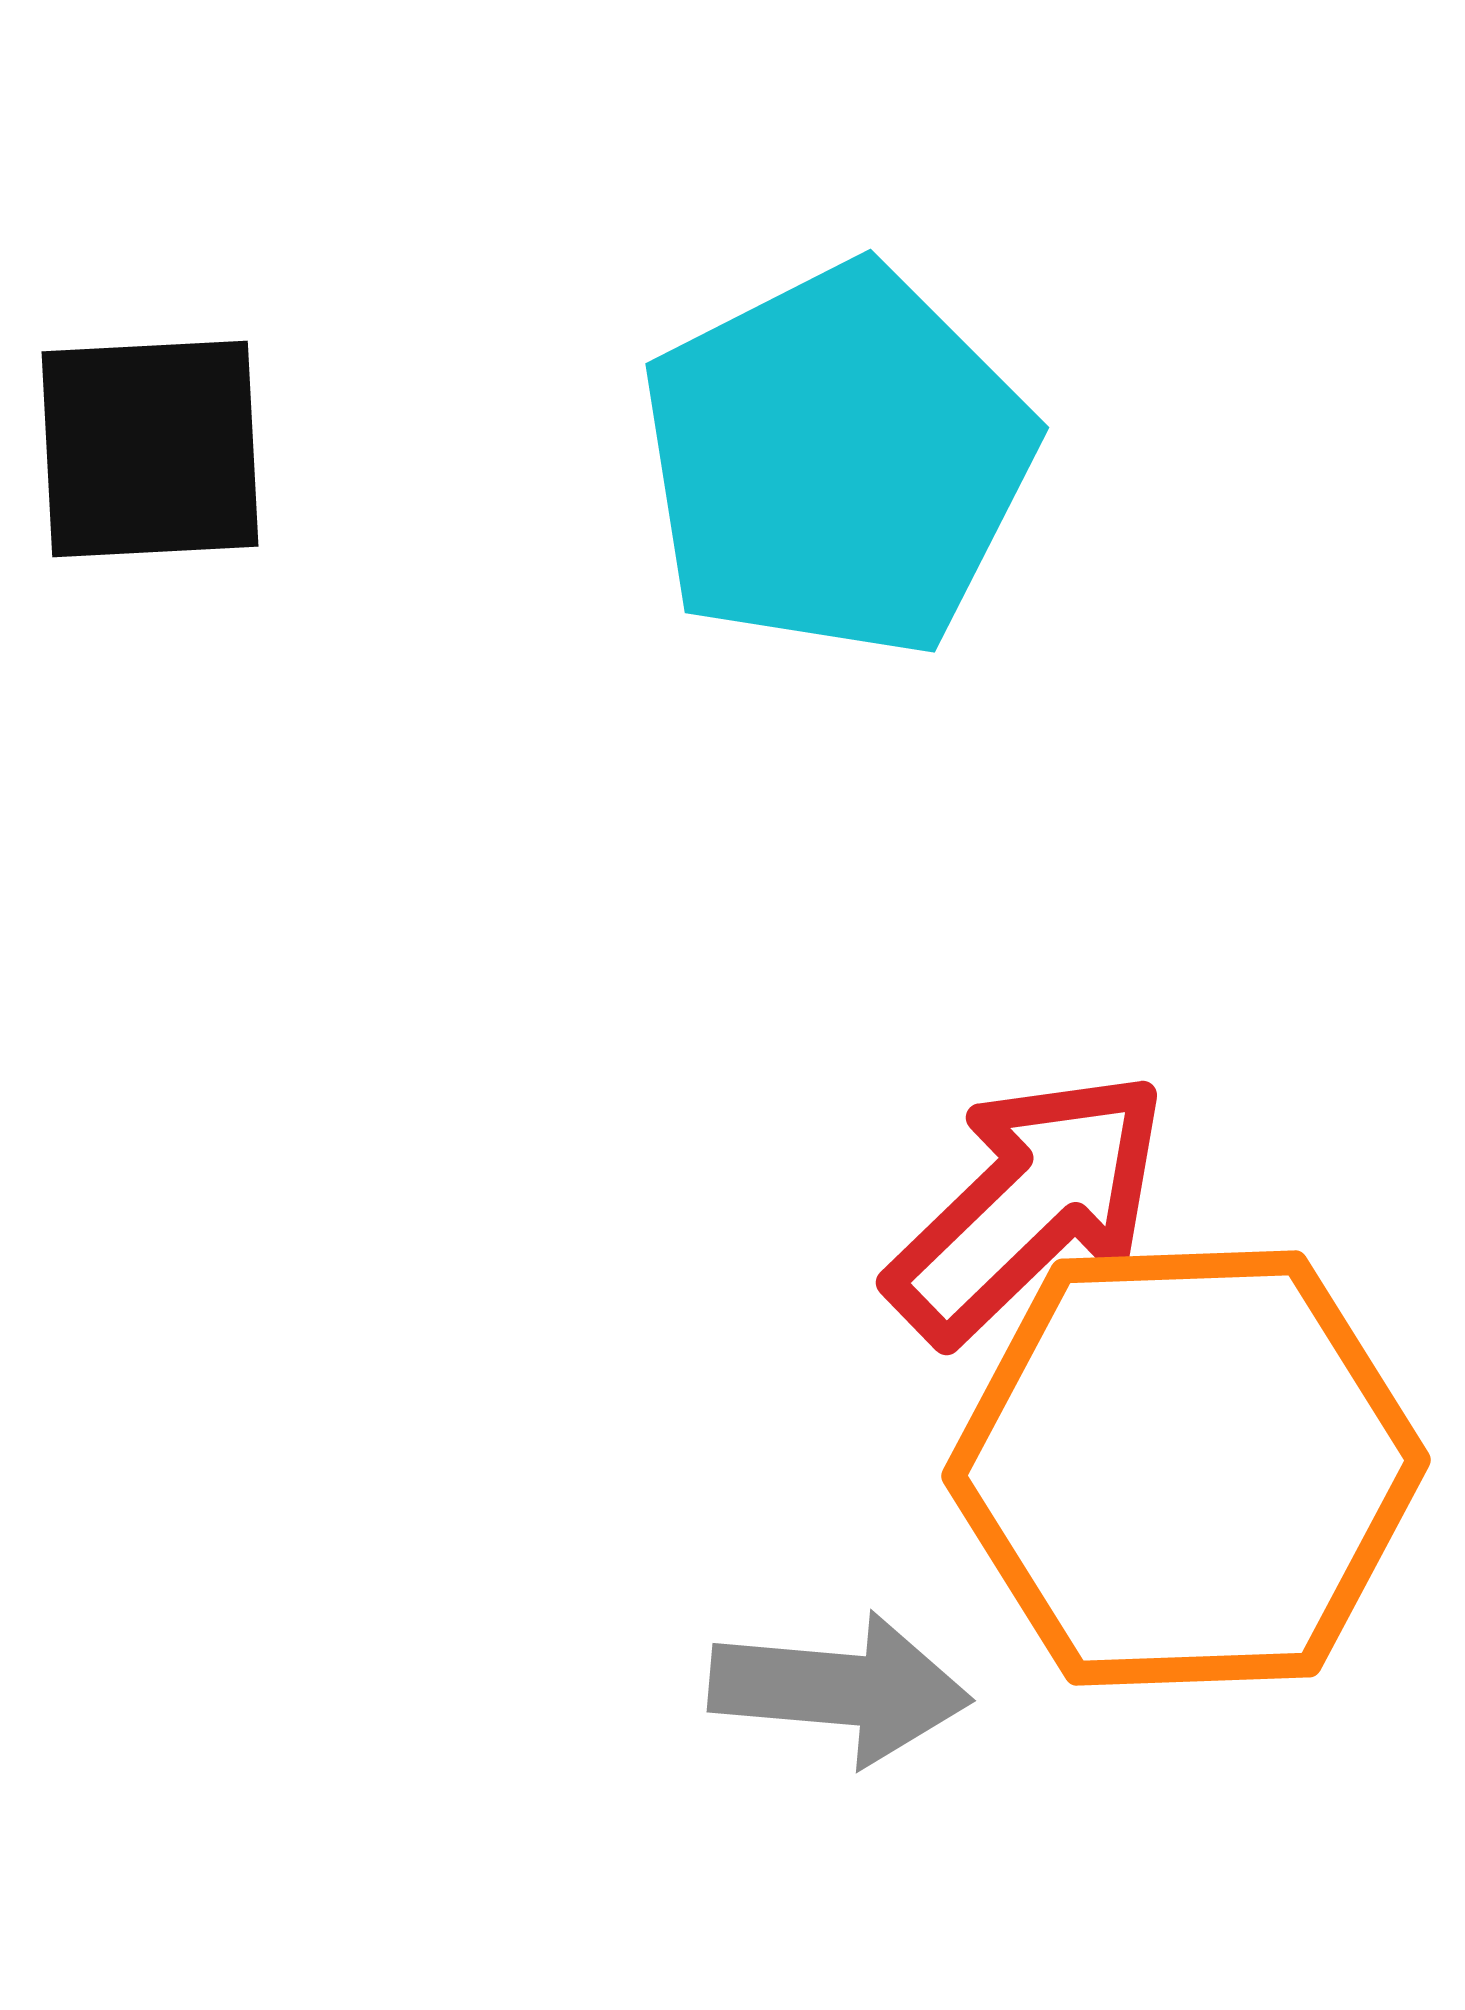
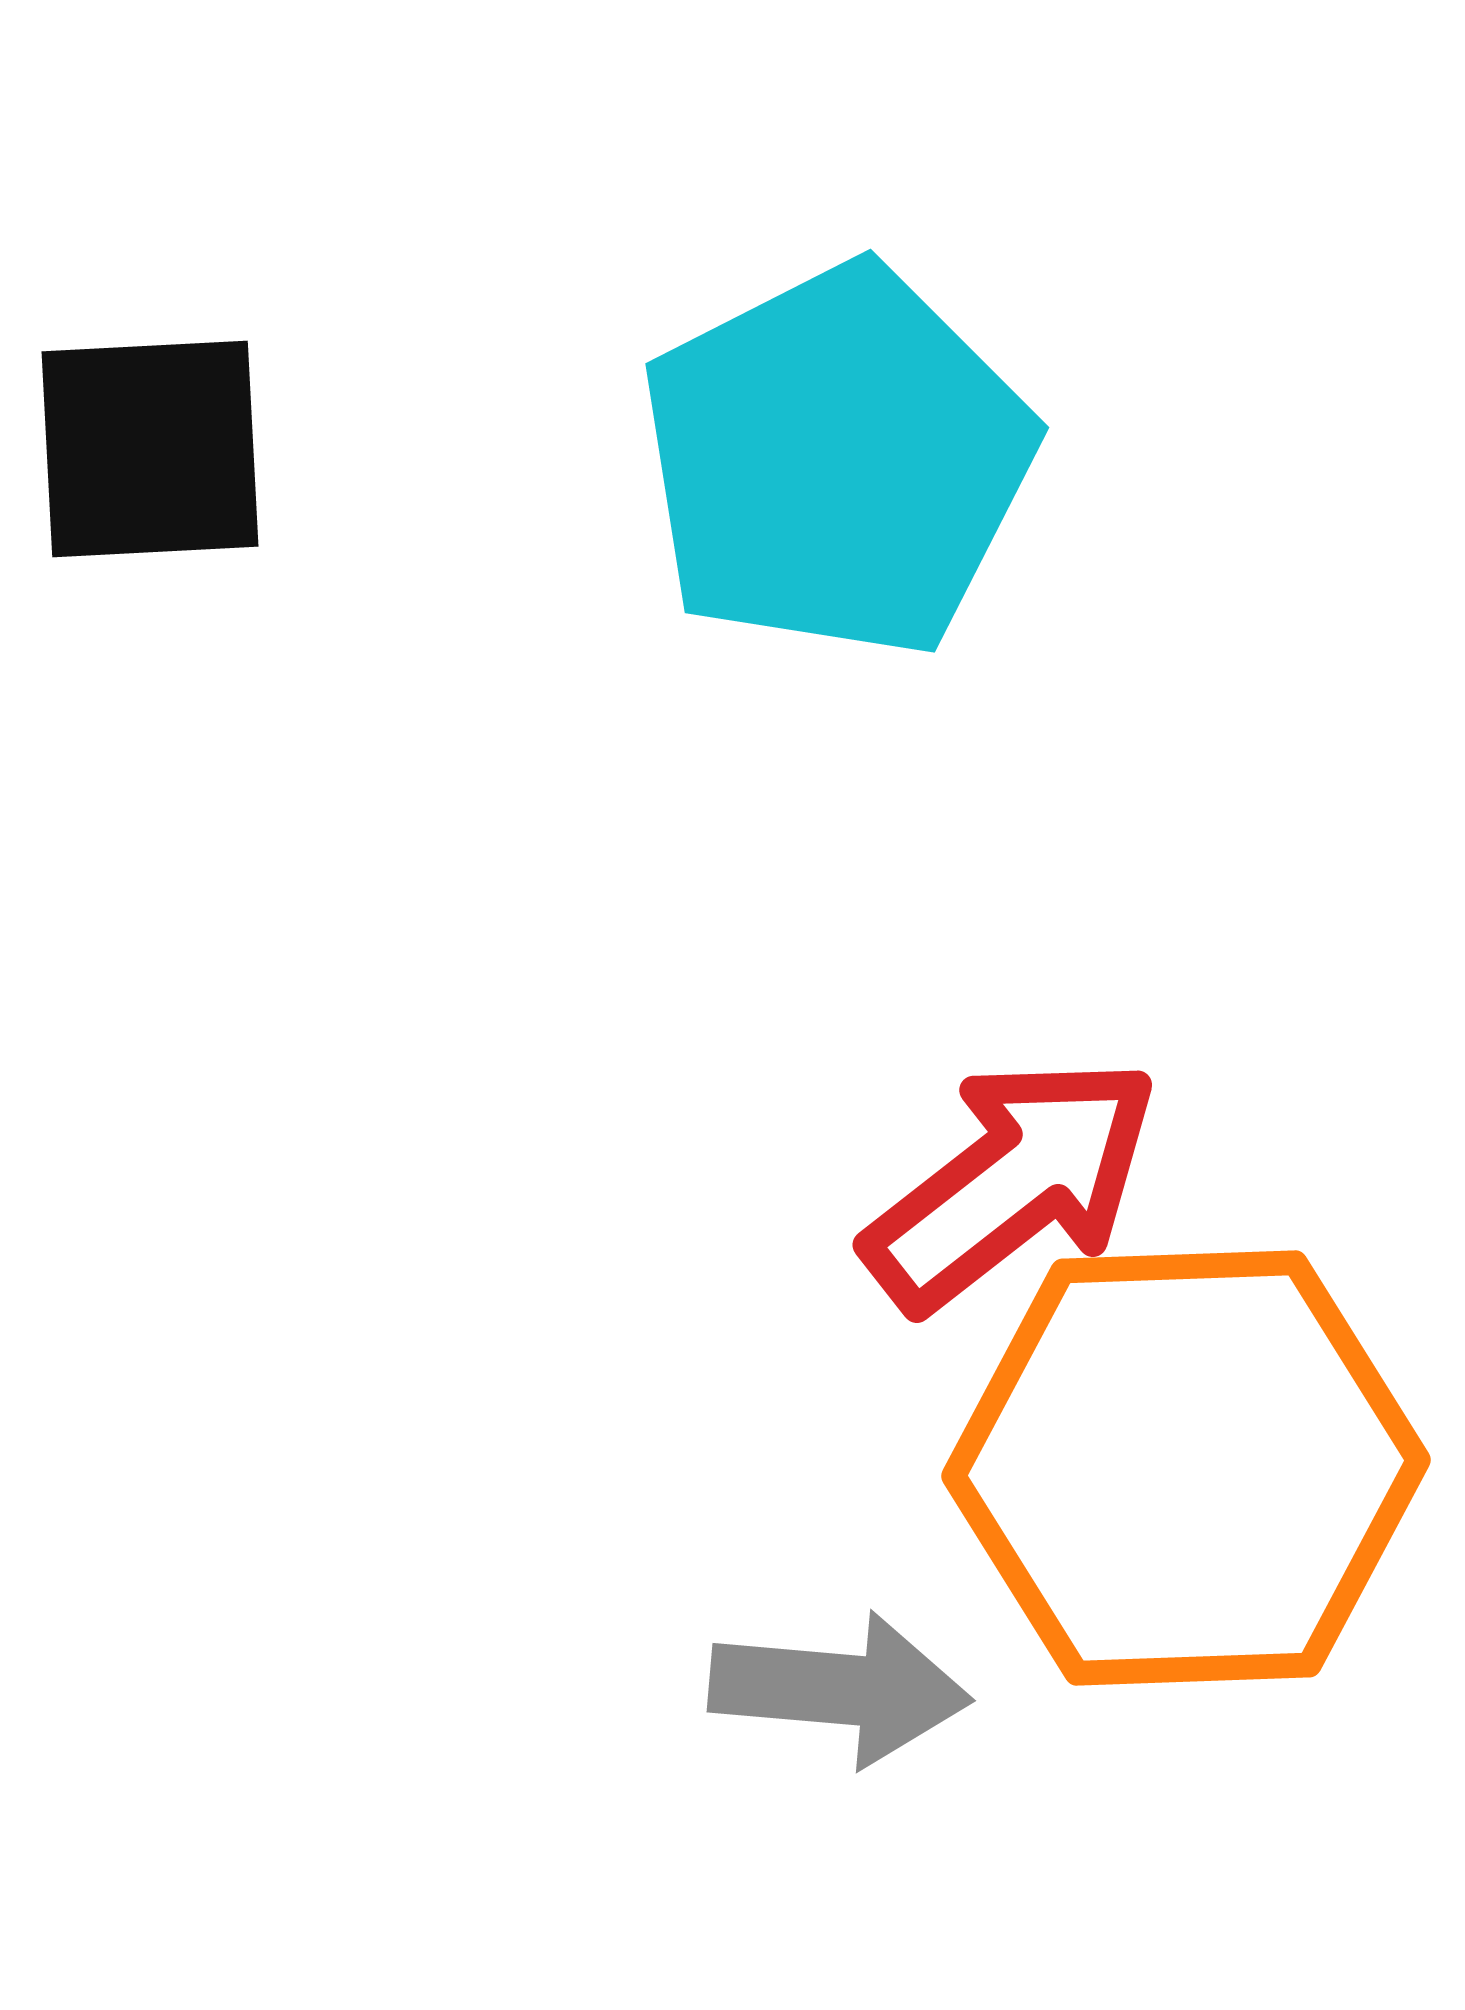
red arrow: moved 16 px left, 23 px up; rotated 6 degrees clockwise
